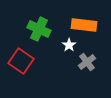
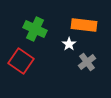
green cross: moved 4 px left
white star: moved 1 px up
